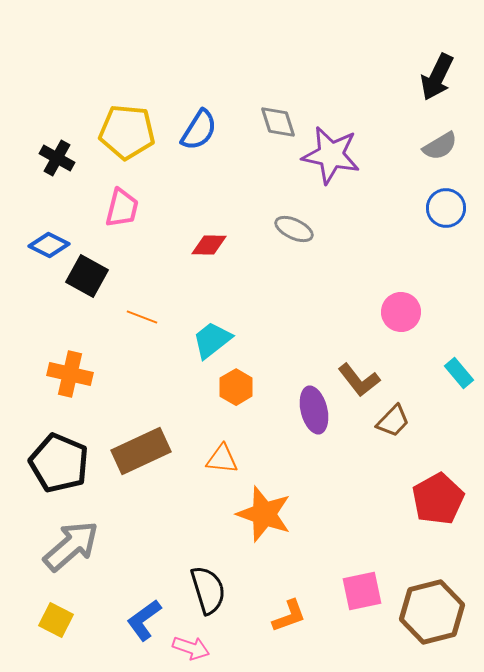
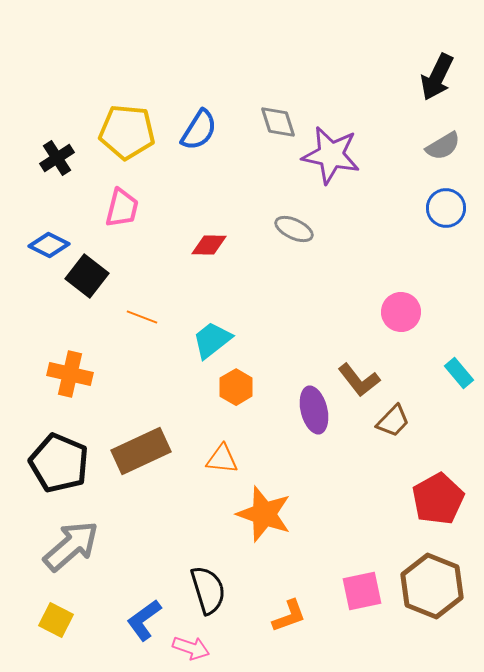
gray semicircle: moved 3 px right
black cross: rotated 28 degrees clockwise
black square: rotated 9 degrees clockwise
brown hexagon: moved 26 px up; rotated 24 degrees counterclockwise
